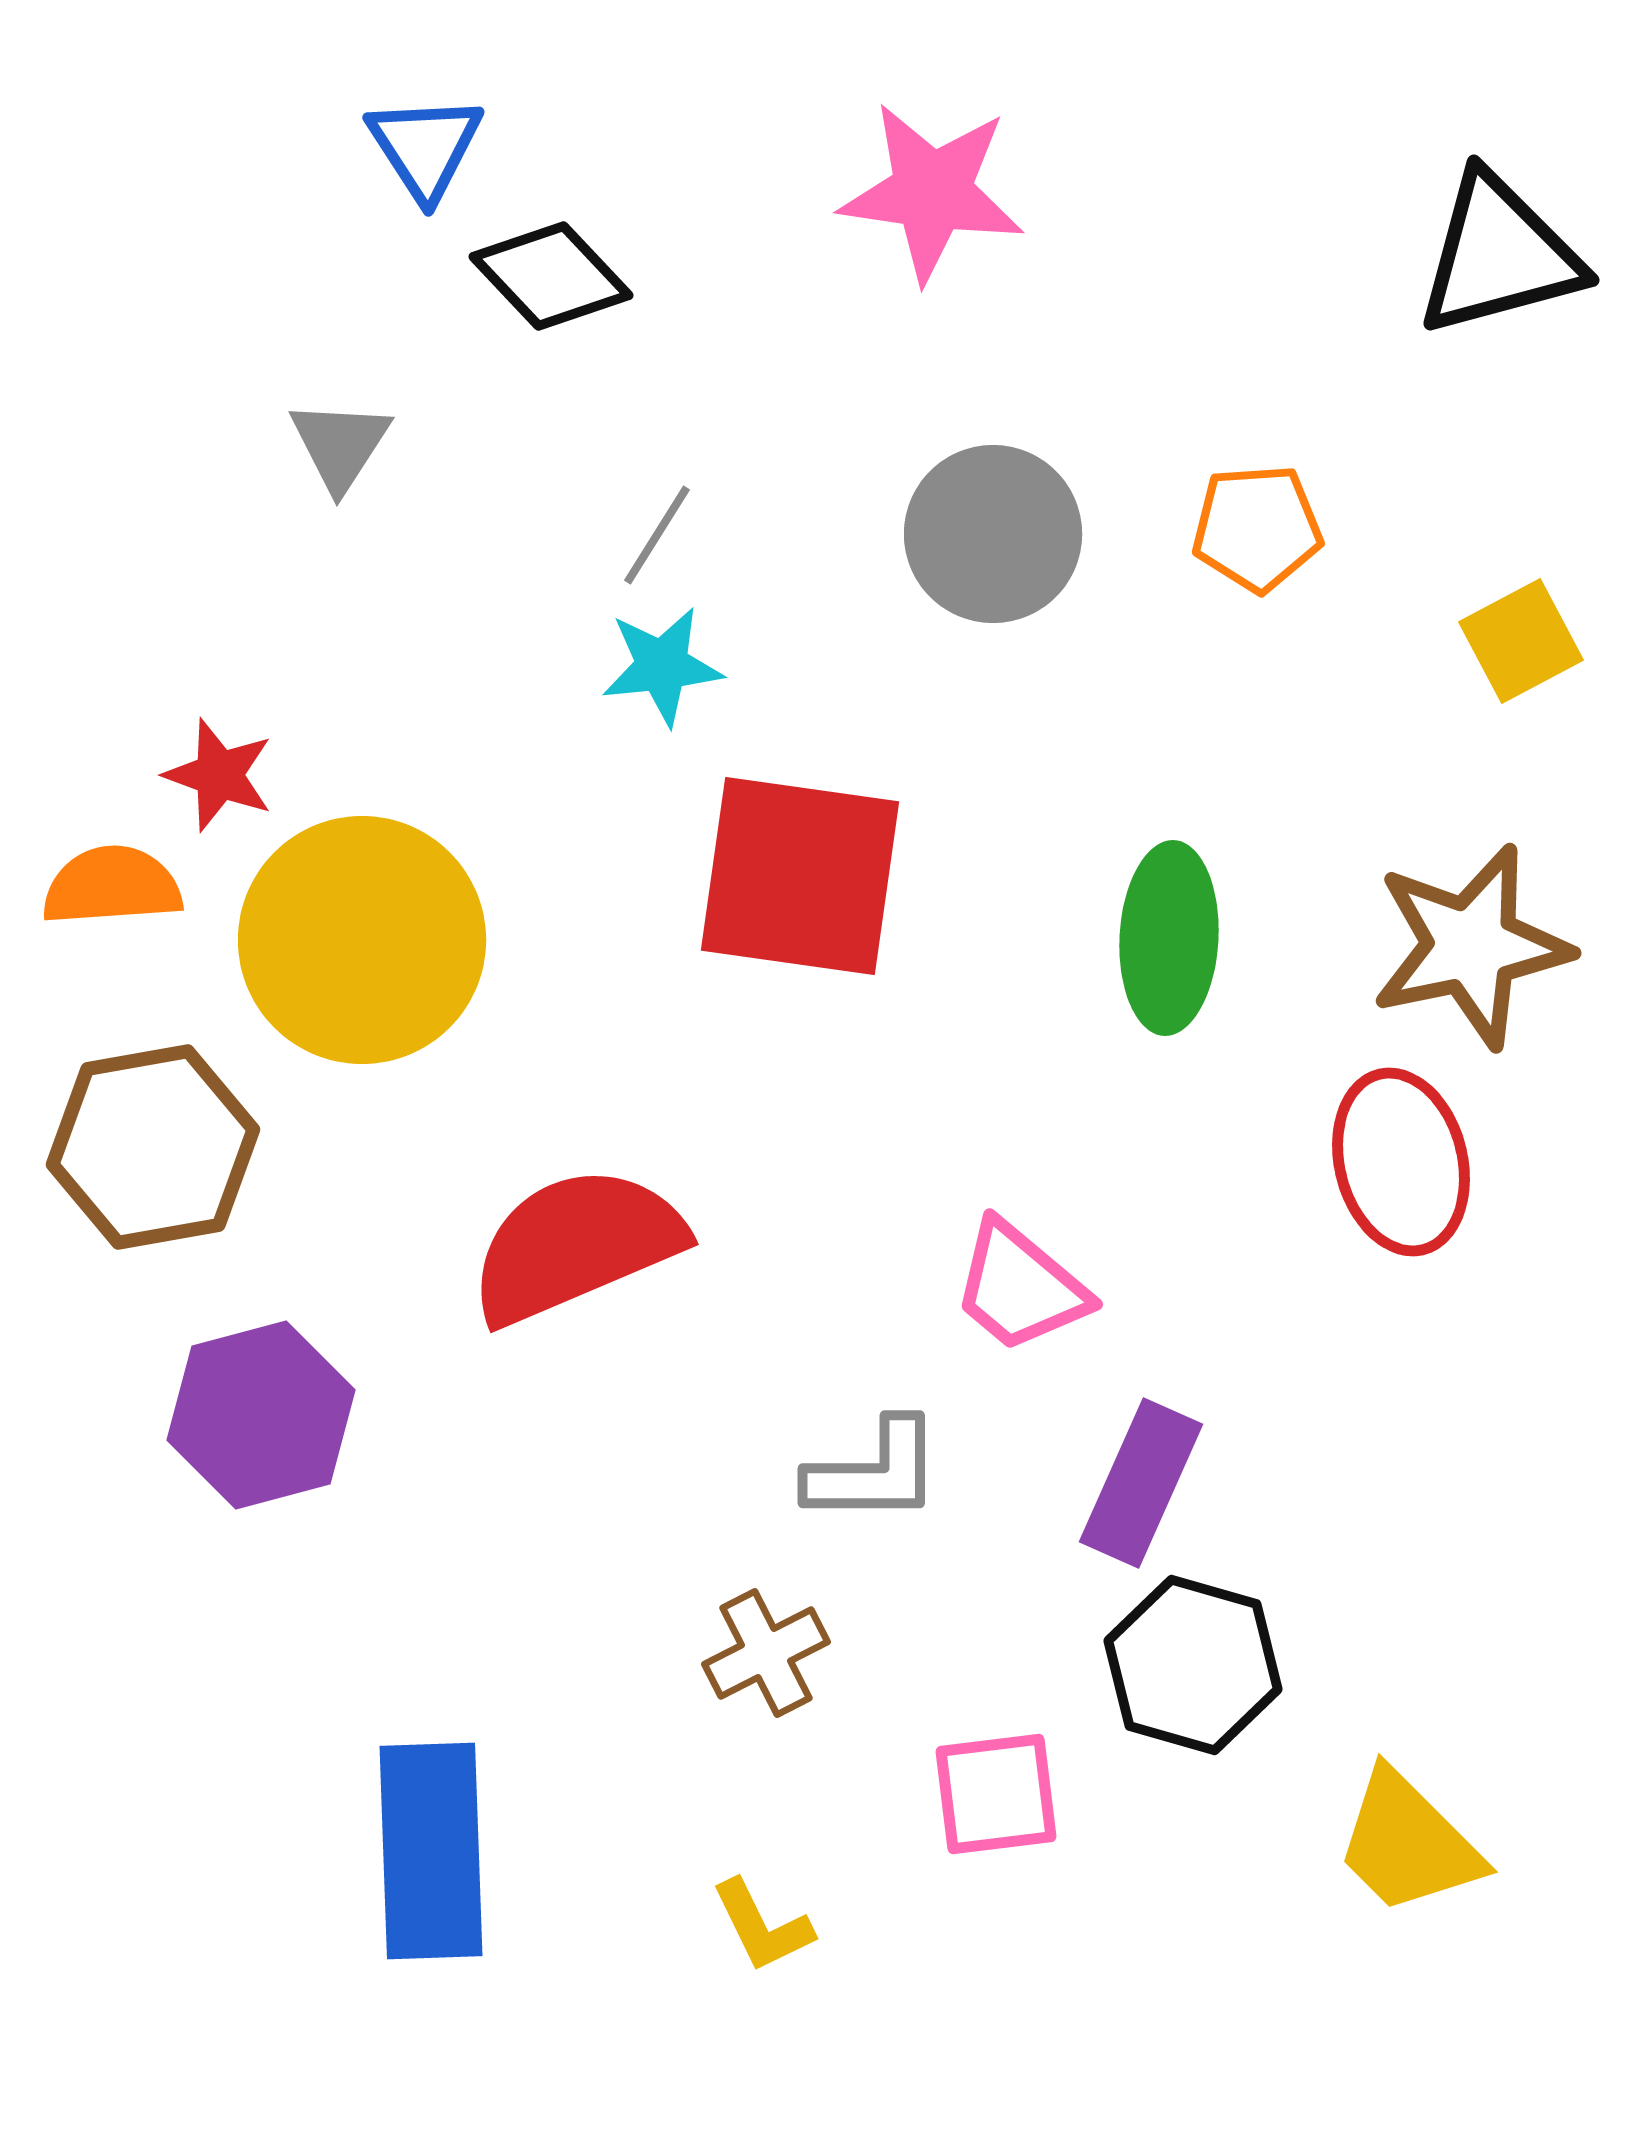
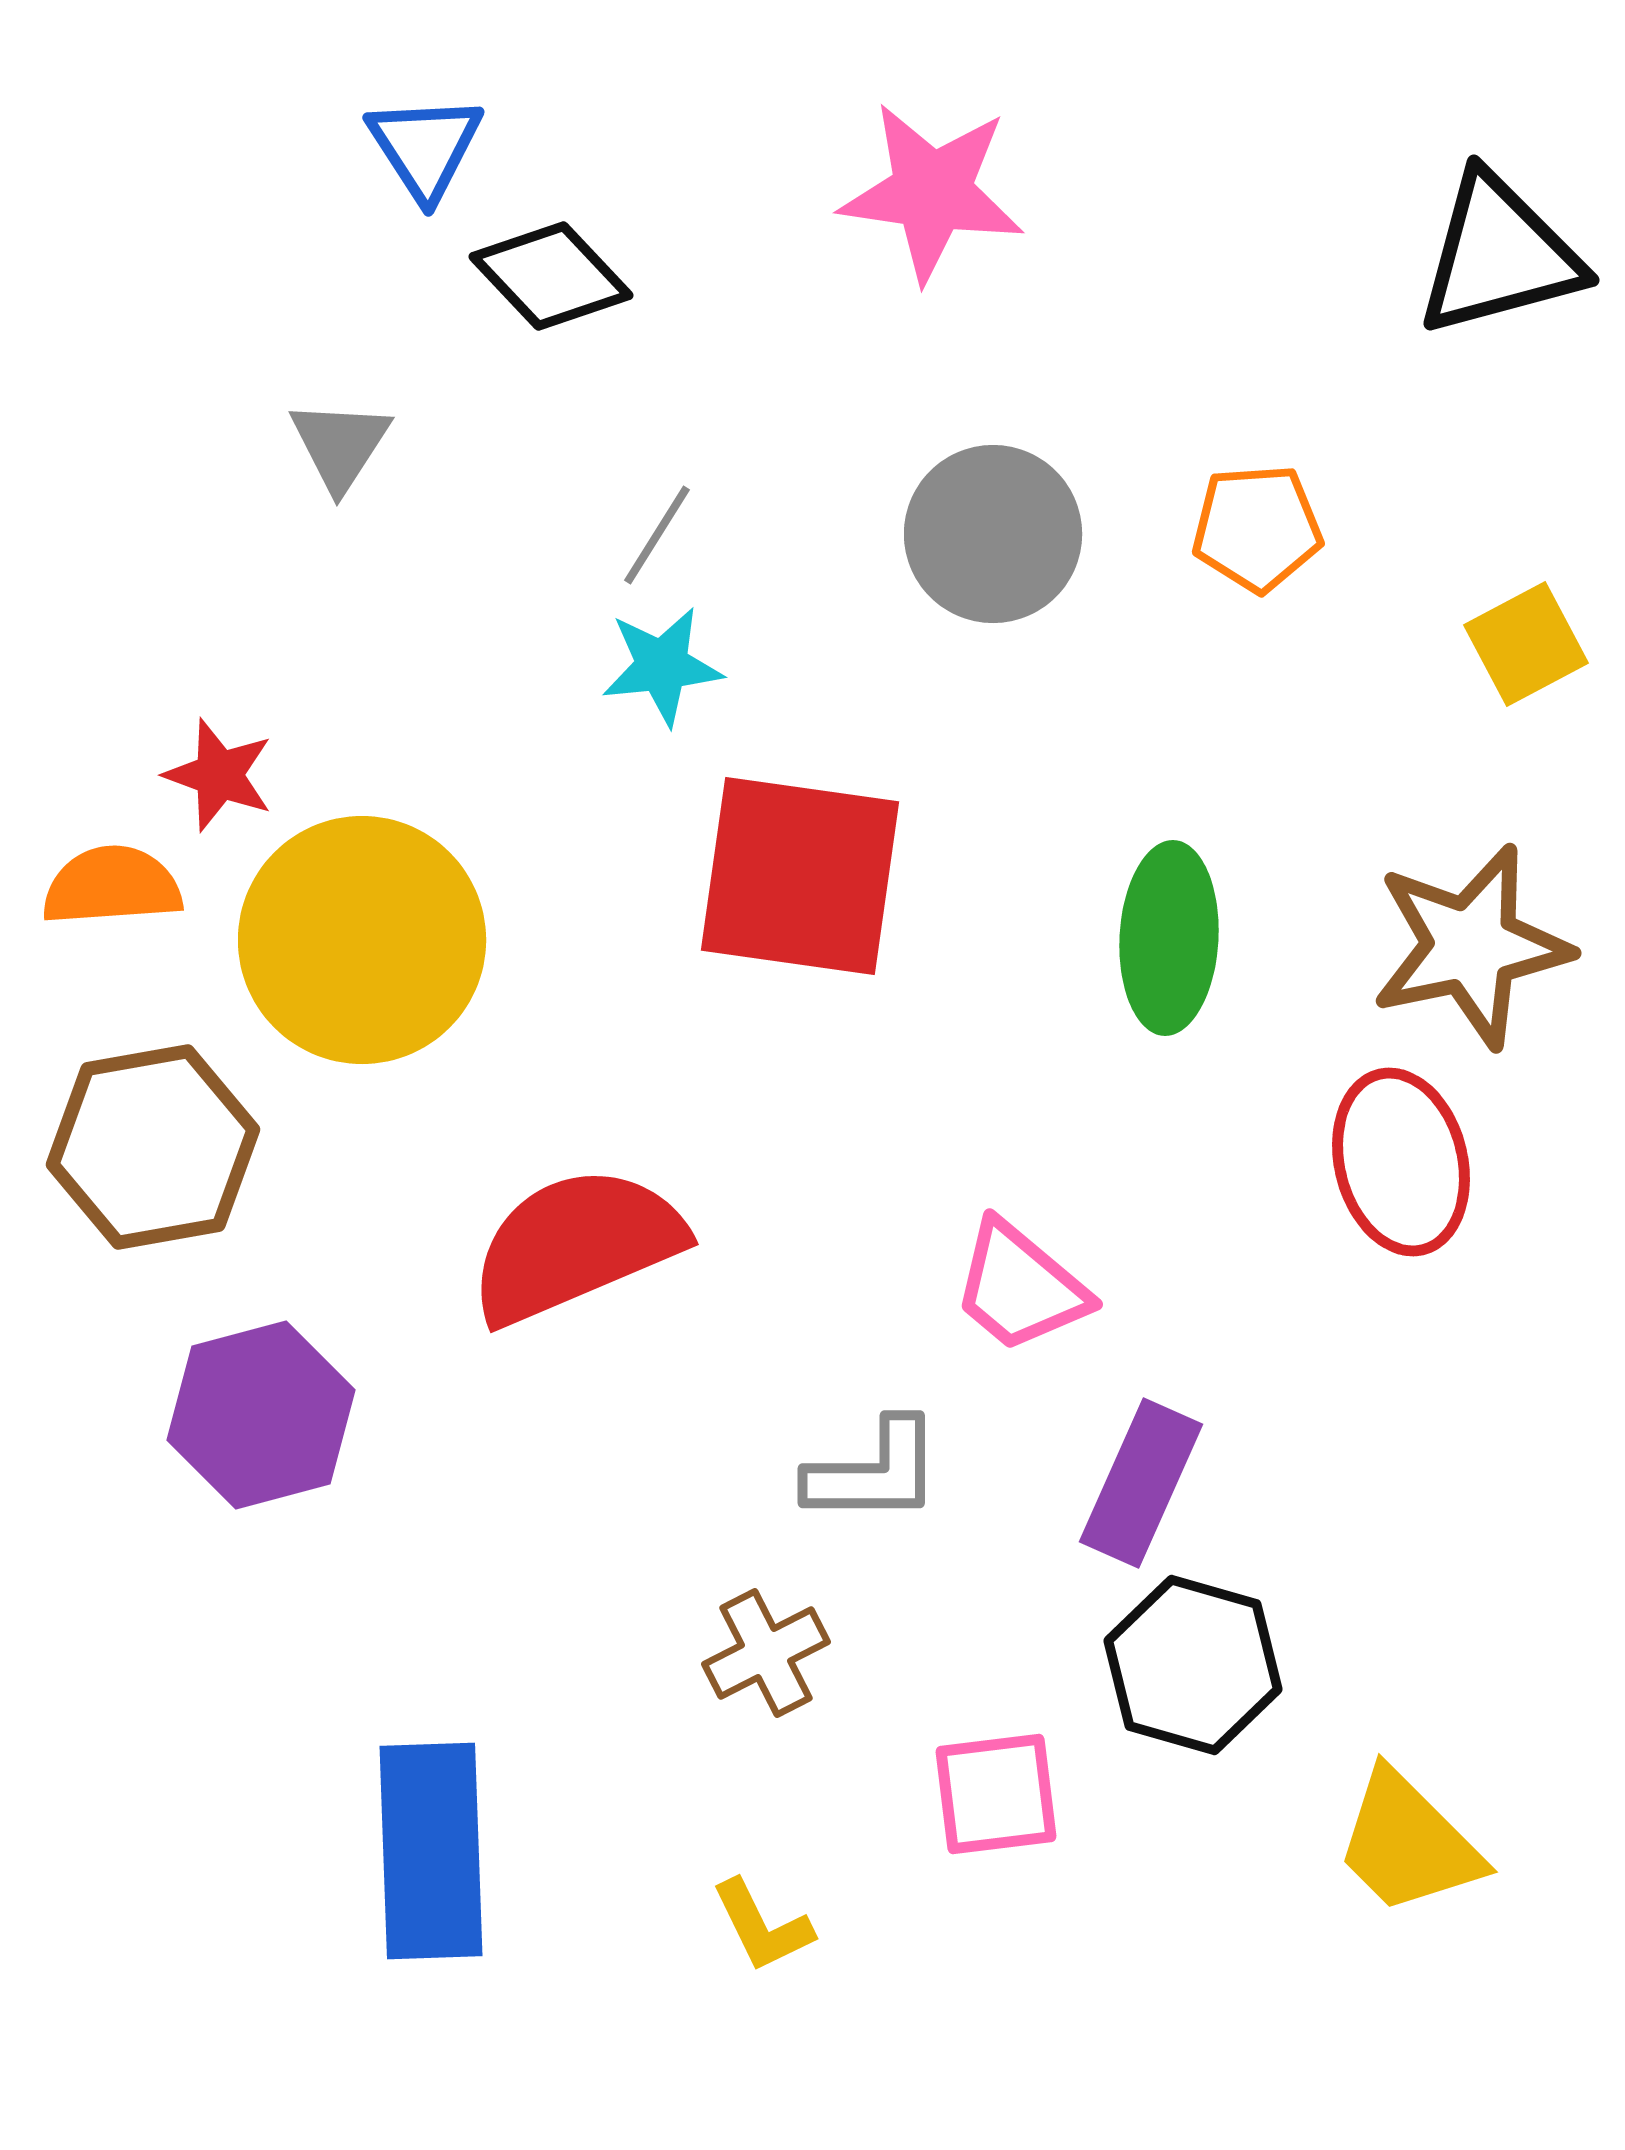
yellow square: moved 5 px right, 3 px down
